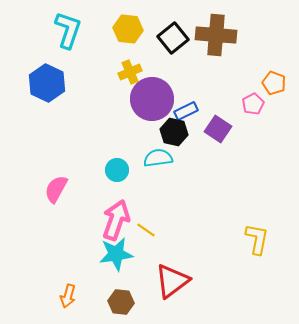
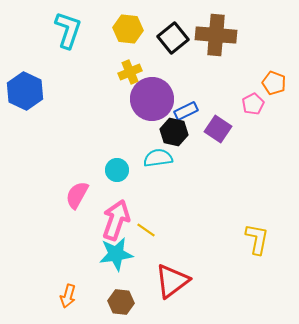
blue hexagon: moved 22 px left, 8 px down
pink semicircle: moved 21 px right, 6 px down
